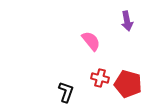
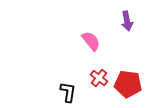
red cross: moved 1 px left; rotated 24 degrees clockwise
red pentagon: rotated 8 degrees counterclockwise
black L-shape: moved 2 px right; rotated 10 degrees counterclockwise
